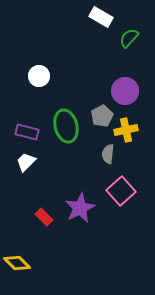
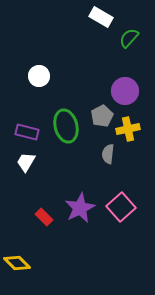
yellow cross: moved 2 px right, 1 px up
white trapezoid: rotated 15 degrees counterclockwise
pink square: moved 16 px down
